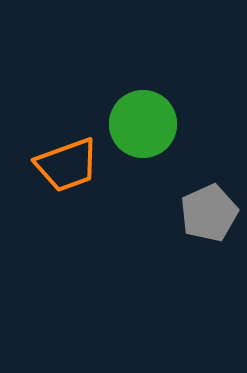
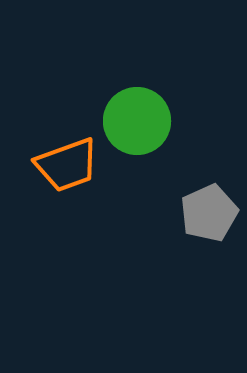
green circle: moved 6 px left, 3 px up
